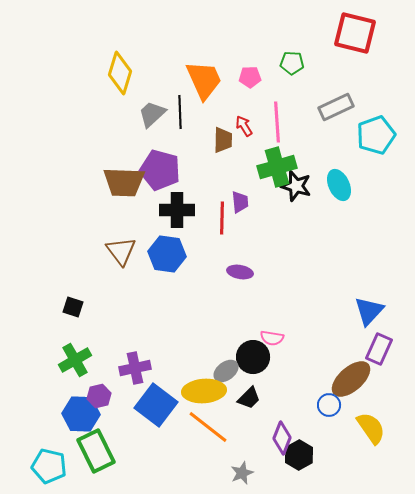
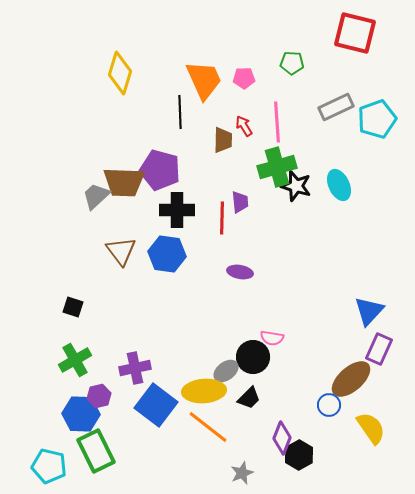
pink pentagon at (250, 77): moved 6 px left, 1 px down
gray trapezoid at (152, 114): moved 56 px left, 82 px down
cyan pentagon at (376, 135): moved 1 px right, 16 px up
